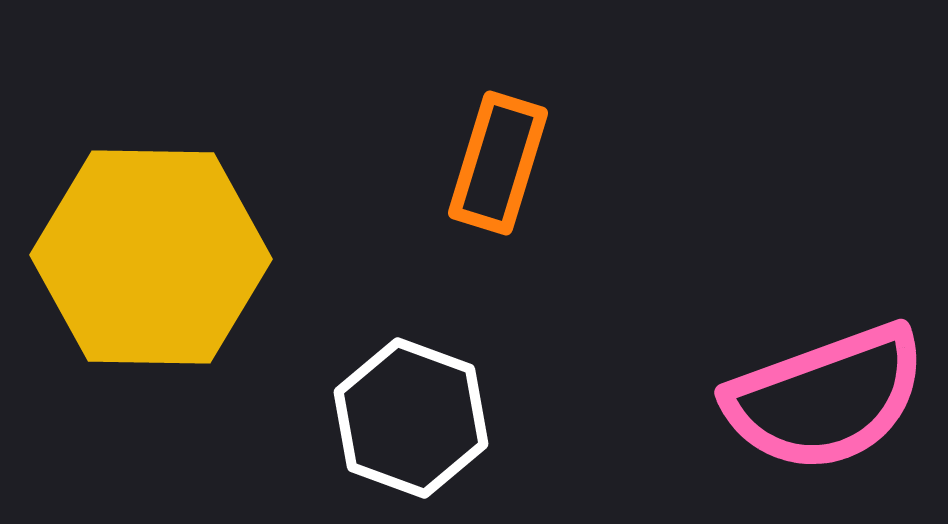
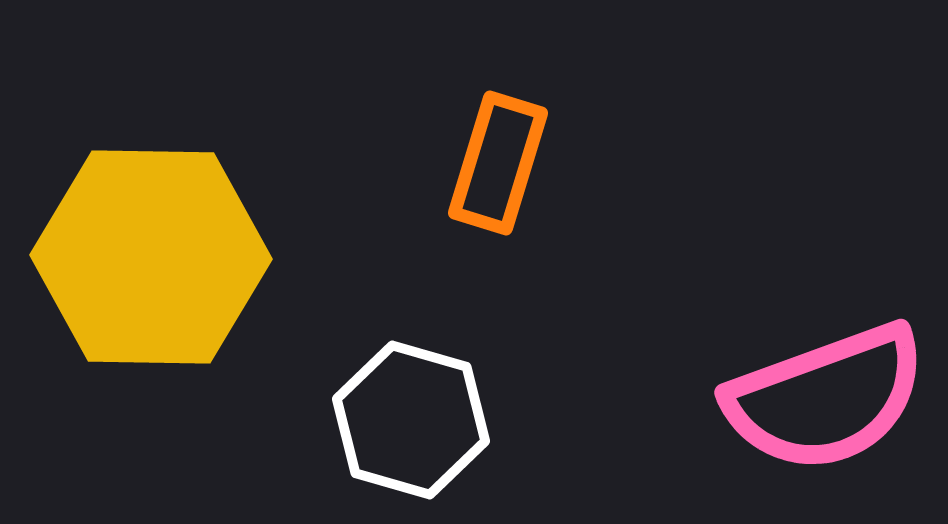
white hexagon: moved 2 px down; rotated 4 degrees counterclockwise
